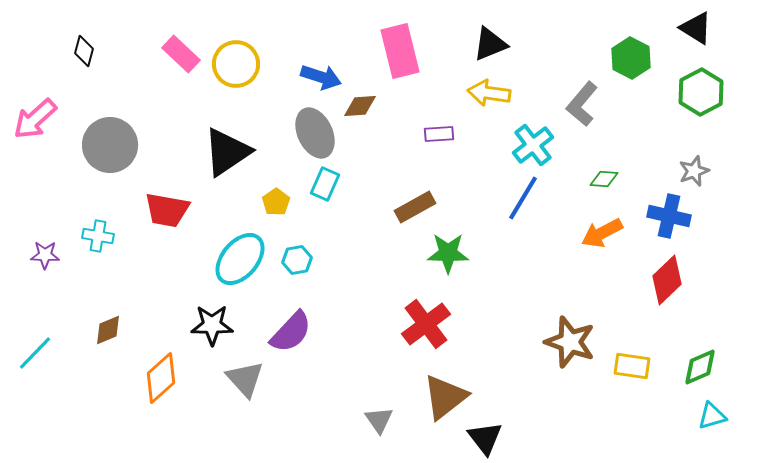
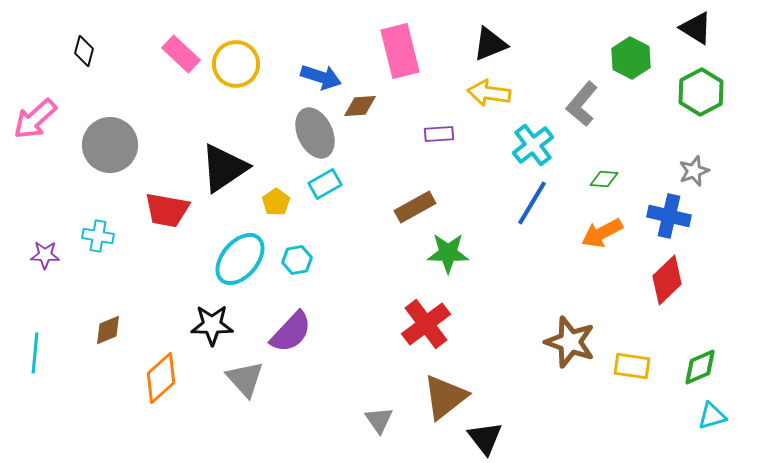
black triangle at (227, 152): moved 3 px left, 16 px down
cyan rectangle at (325, 184): rotated 36 degrees clockwise
blue line at (523, 198): moved 9 px right, 5 px down
cyan line at (35, 353): rotated 39 degrees counterclockwise
